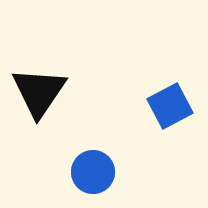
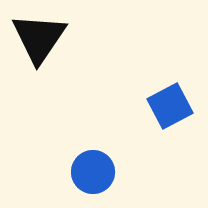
black triangle: moved 54 px up
